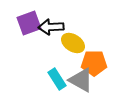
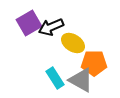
purple square: rotated 10 degrees counterclockwise
black arrow: rotated 20 degrees counterclockwise
cyan rectangle: moved 2 px left, 1 px up
